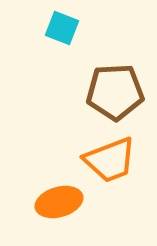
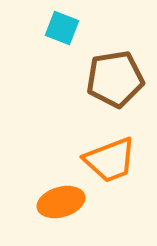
brown pentagon: moved 13 px up; rotated 6 degrees counterclockwise
orange ellipse: moved 2 px right
